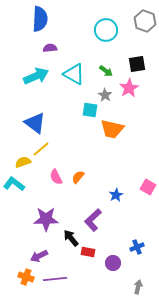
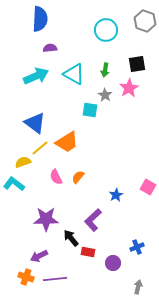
green arrow: moved 1 px left, 1 px up; rotated 64 degrees clockwise
orange trapezoid: moved 45 px left, 13 px down; rotated 45 degrees counterclockwise
yellow line: moved 1 px left, 1 px up
